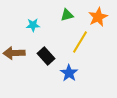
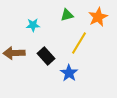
yellow line: moved 1 px left, 1 px down
